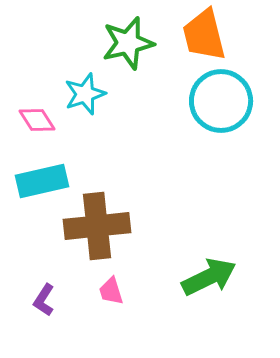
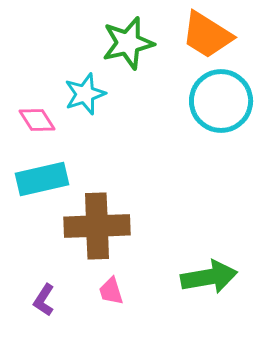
orange trapezoid: moved 3 px right; rotated 44 degrees counterclockwise
cyan rectangle: moved 2 px up
brown cross: rotated 4 degrees clockwise
green arrow: rotated 16 degrees clockwise
